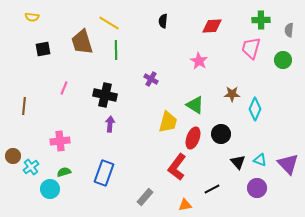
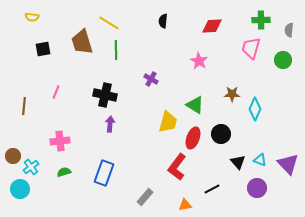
pink line: moved 8 px left, 4 px down
cyan circle: moved 30 px left
